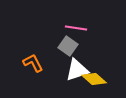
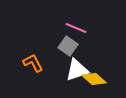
pink line: rotated 15 degrees clockwise
